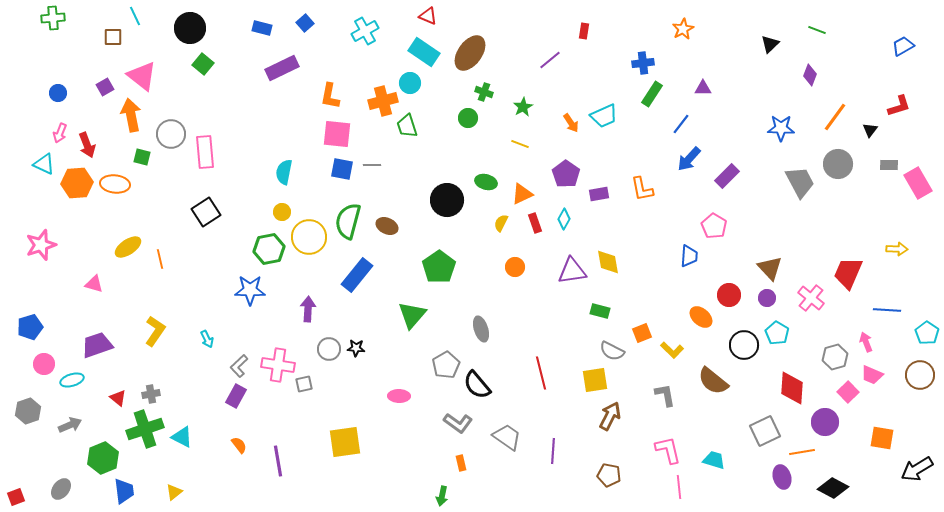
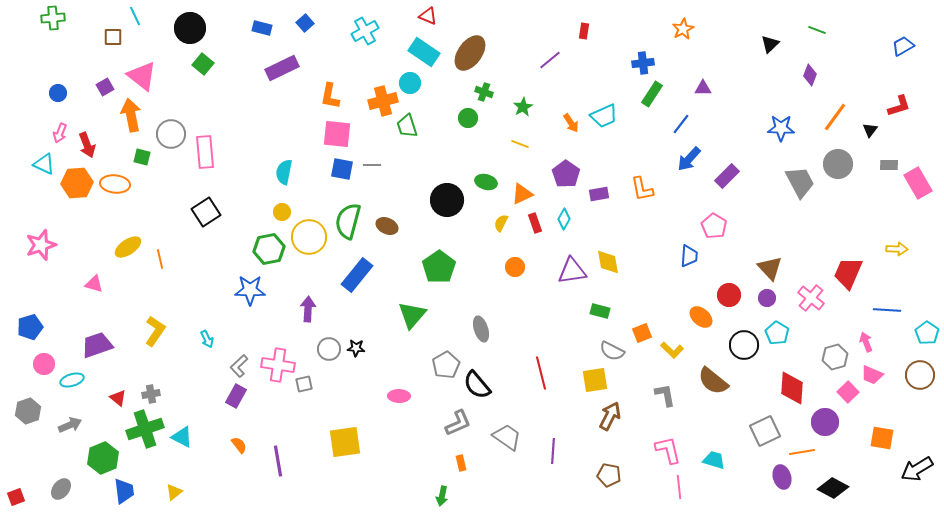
gray L-shape at (458, 423): rotated 60 degrees counterclockwise
